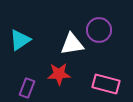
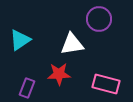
purple circle: moved 11 px up
